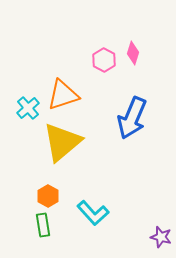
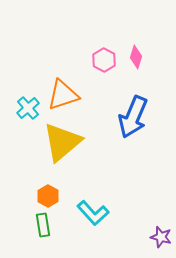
pink diamond: moved 3 px right, 4 px down
blue arrow: moved 1 px right, 1 px up
